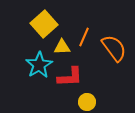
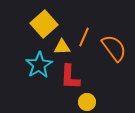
red L-shape: rotated 96 degrees clockwise
